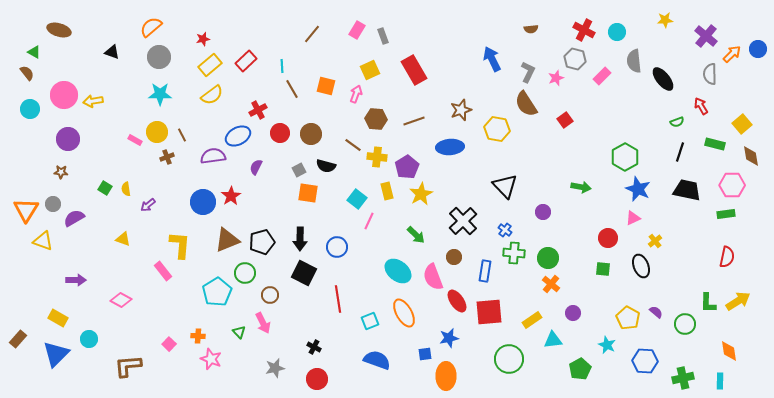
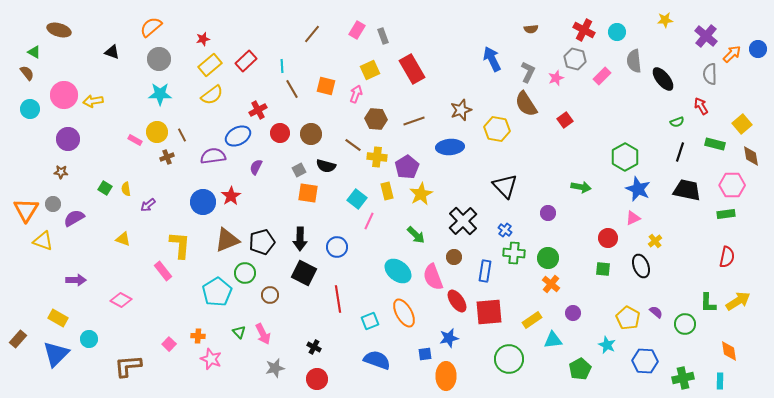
gray circle at (159, 57): moved 2 px down
red rectangle at (414, 70): moved 2 px left, 1 px up
purple circle at (543, 212): moved 5 px right, 1 px down
pink arrow at (263, 323): moved 11 px down
